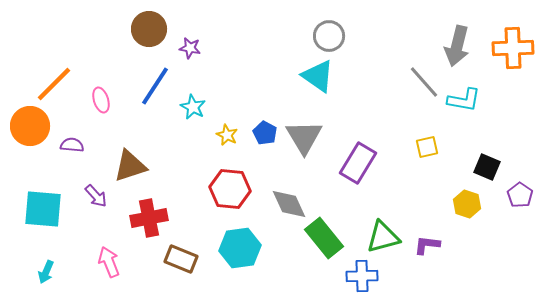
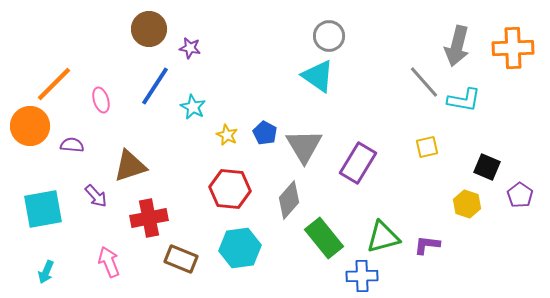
gray triangle: moved 9 px down
gray diamond: moved 4 px up; rotated 66 degrees clockwise
cyan square: rotated 15 degrees counterclockwise
